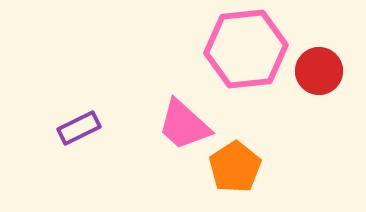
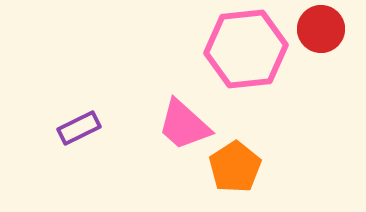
red circle: moved 2 px right, 42 px up
